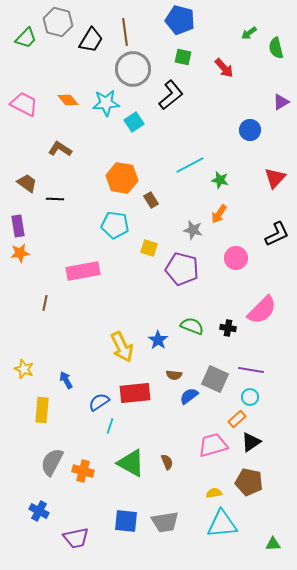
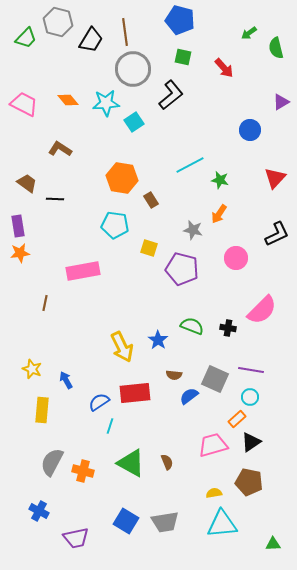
yellow star at (24, 369): moved 8 px right
blue square at (126, 521): rotated 25 degrees clockwise
